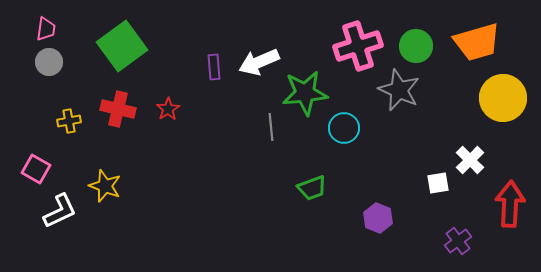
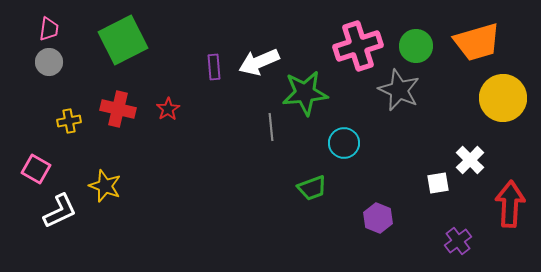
pink trapezoid: moved 3 px right
green square: moved 1 px right, 6 px up; rotated 9 degrees clockwise
cyan circle: moved 15 px down
